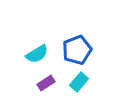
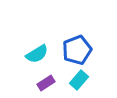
cyan rectangle: moved 2 px up
